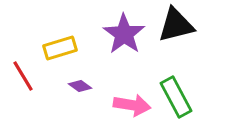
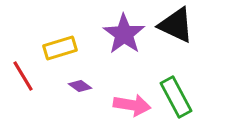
black triangle: rotated 39 degrees clockwise
